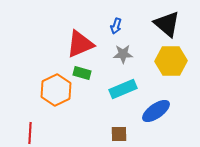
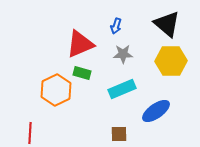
cyan rectangle: moved 1 px left
